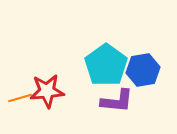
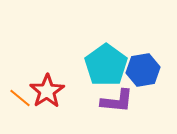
red star: rotated 28 degrees counterclockwise
orange line: rotated 55 degrees clockwise
